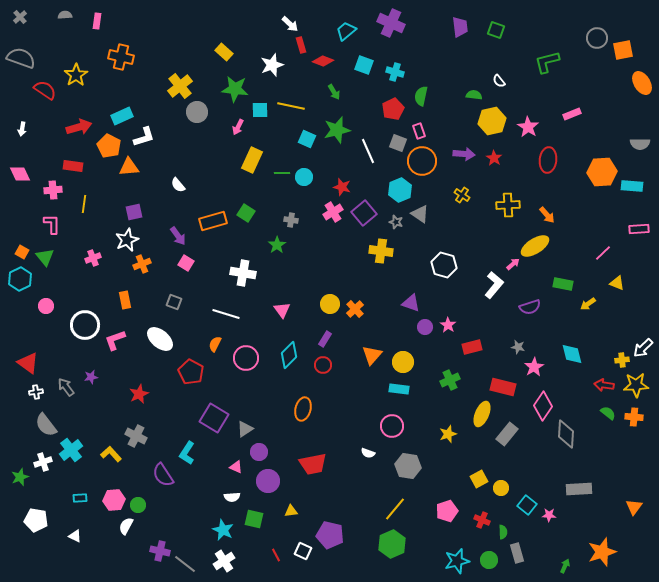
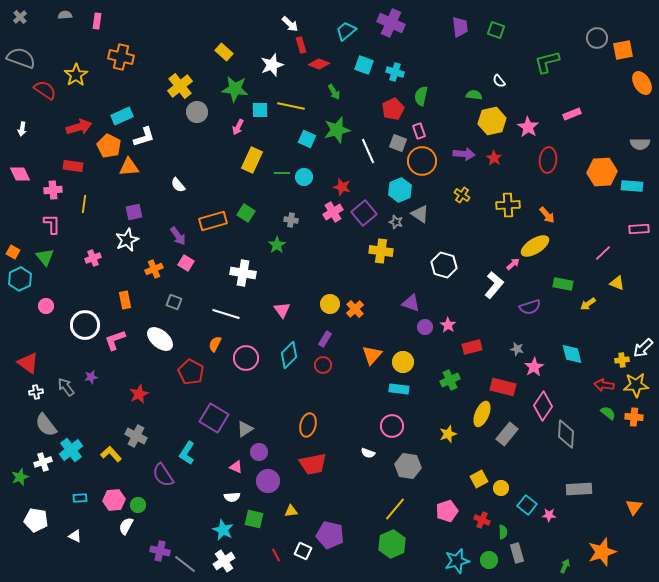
red diamond at (323, 61): moved 4 px left, 3 px down
orange square at (22, 252): moved 9 px left
orange cross at (142, 264): moved 12 px right, 5 px down
gray star at (518, 347): moved 1 px left, 2 px down
orange ellipse at (303, 409): moved 5 px right, 16 px down
